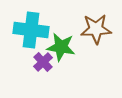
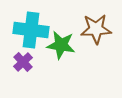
green star: moved 2 px up
purple cross: moved 20 px left
